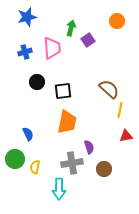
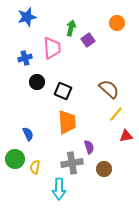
orange circle: moved 2 px down
blue cross: moved 6 px down
black square: rotated 30 degrees clockwise
yellow line: moved 4 px left, 4 px down; rotated 28 degrees clockwise
orange trapezoid: rotated 15 degrees counterclockwise
